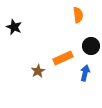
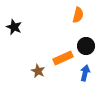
orange semicircle: rotated 21 degrees clockwise
black circle: moved 5 px left
brown star: rotated 16 degrees counterclockwise
